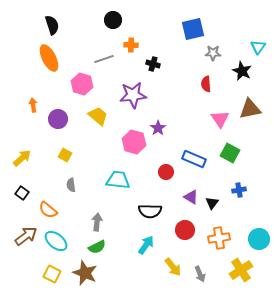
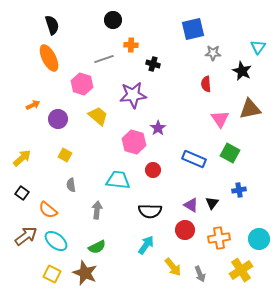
orange arrow at (33, 105): rotated 72 degrees clockwise
red circle at (166, 172): moved 13 px left, 2 px up
purple triangle at (191, 197): moved 8 px down
gray arrow at (97, 222): moved 12 px up
